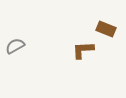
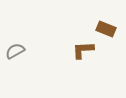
gray semicircle: moved 5 px down
